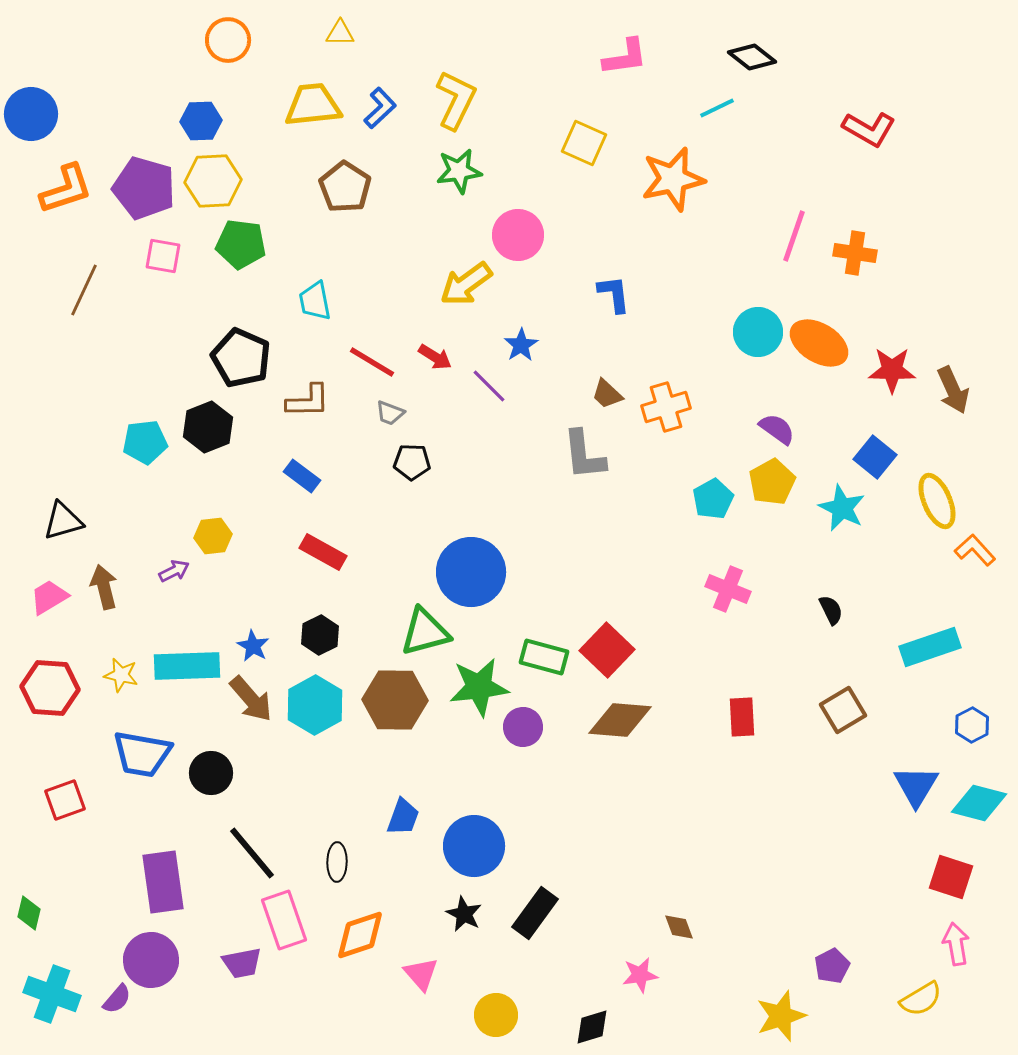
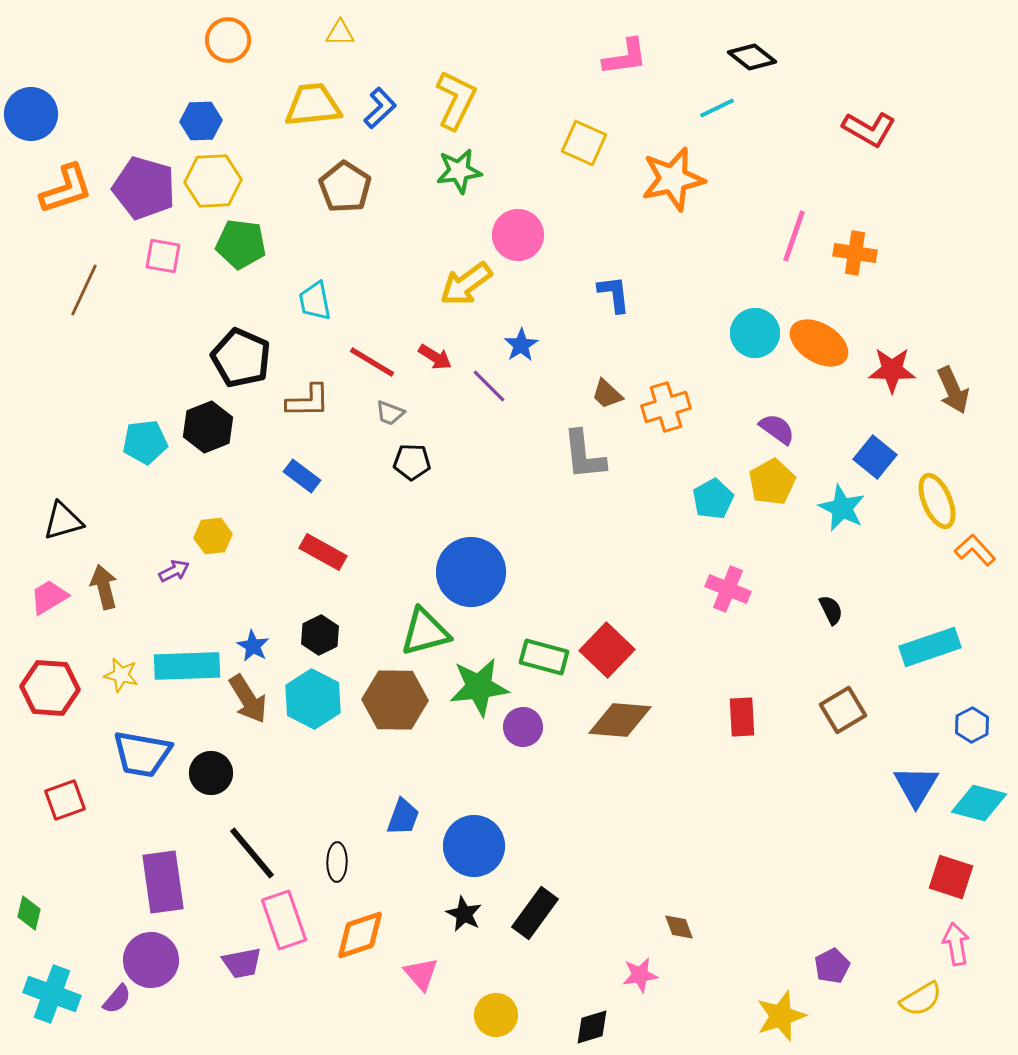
cyan circle at (758, 332): moved 3 px left, 1 px down
brown arrow at (251, 699): moved 3 px left; rotated 9 degrees clockwise
cyan hexagon at (315, 705): moved 2 px left, 6 px up; rotated 4 degrees counterclockwise
